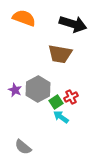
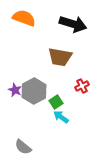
brown trapezoid: moved 3 px down
gray hexagon: moved 4 px left, 2 px down
red cross: moved 11 px right, 11 px up
